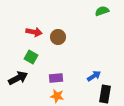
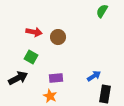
green semicircle: rotated 40 degrees counterclockwise
orange star: moved 7 px left; rotated 16 degrees clockwise
